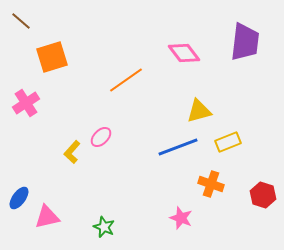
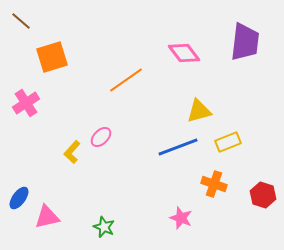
orange cross: moved 3 px right
